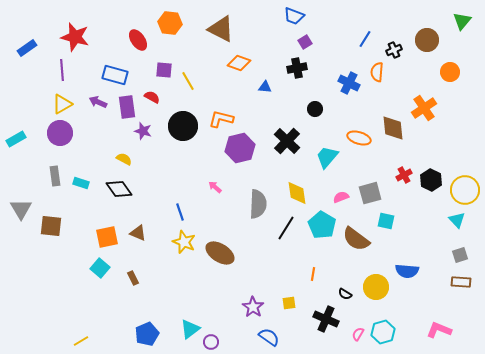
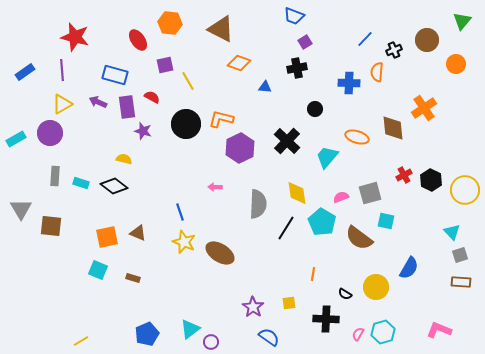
blue line at (365, 39): rotated 12 degrees clockwise
blue rectangle at (27, 48): moved 2 px left, 24 px down
purple square at (164, 70): moved 1 px right, 5 px up; rotated 18 degrees counterclockwise
orange circle at (450, 72): moved 6 px right, 8 px up
blue cross at (349, 83): rotated 25 degrees counterclockwise
black circle at (183, 126): moved 3 px right, 2 px up
purple circle at (60, 133): moved 10 px left
orange ellipse at (359, 138): moved 2 px left, 1 px up
purple hexagon at (240, 148): rotated 12 degrees counterclockwise
yellow semicircle at (124, 159): rotated 14 degrees counterclockwise
gray rectangle at (55, 176): rotated 12 degrees clockwise
pink arrow at (215, 187): rotated 40 degrees counterclockwise
black diamond at (119, 189): moved 5 px left, 3 px up; rotated 16 degrees counterclockwise
cyan triangle at (457, 220): moved 5 px left, 12 px down
cyan pentagon at (322, 225): moved 3 px up
brown semicircle at (356, 239): moved 3 px right, 1 px up
cyan square at (100, 268): moved 2 px left, 2 px down; rotated 18 degrees counterclockwise
blue semicircle at (407, 271): moved 2 px right, 3 px up; rotated 65 degrees counterclockwise
brown rectangle at (133, 278): rotated 48 degrees counterclockwise
black cross at (326, 319): rotated 20 degrees counterclockwise
